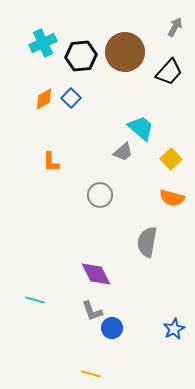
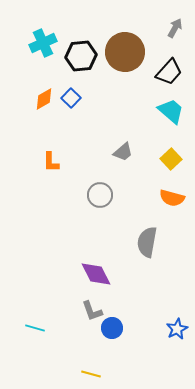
gray arrow: moved 1 px down
cyan trapezoid: moved 30 px right, 17 px up
cyan line: moved 28 px down
blue star: moved 3 px right
